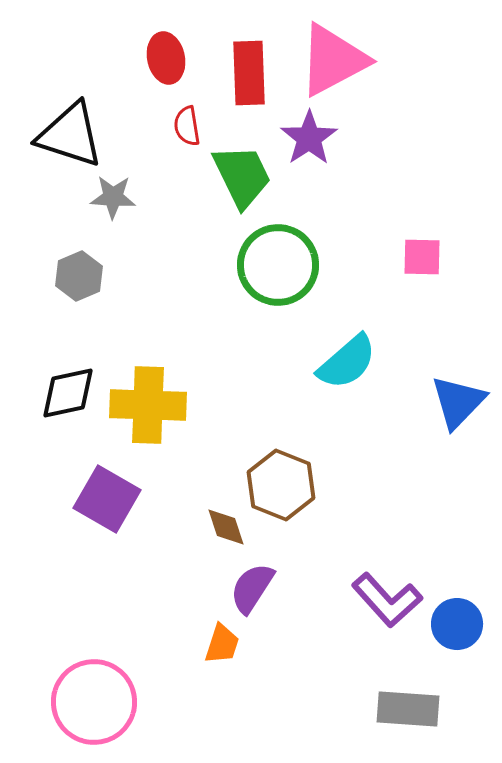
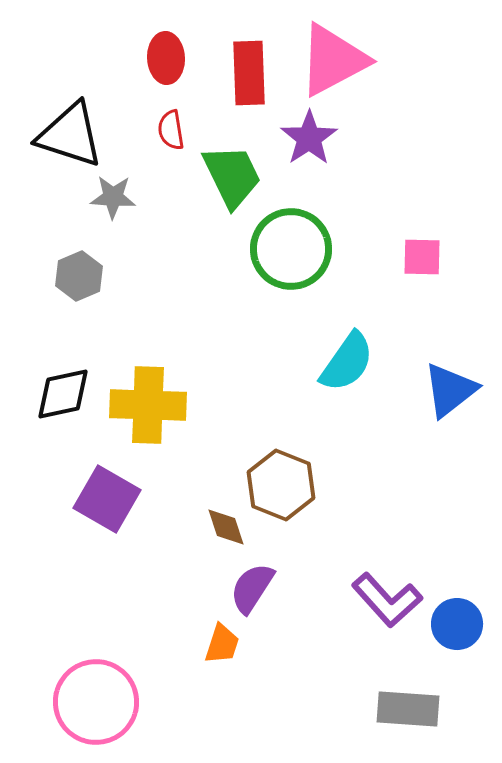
red ellipse: rotated 9 degrees clockwise
red semicircle: moved 16 px left, 4 px down
green trapezoid: moved 10 px left
green circle: moved 13 px right, 16 px up
cyan semicircle: rotated 14 degrees counterclockwise
black diamond: moved 5 px left, 1 px down
blue triangle: moved 8 px left, 12 px up; rotated 8 degrees clockwise
pink circle: moved 2 px right
